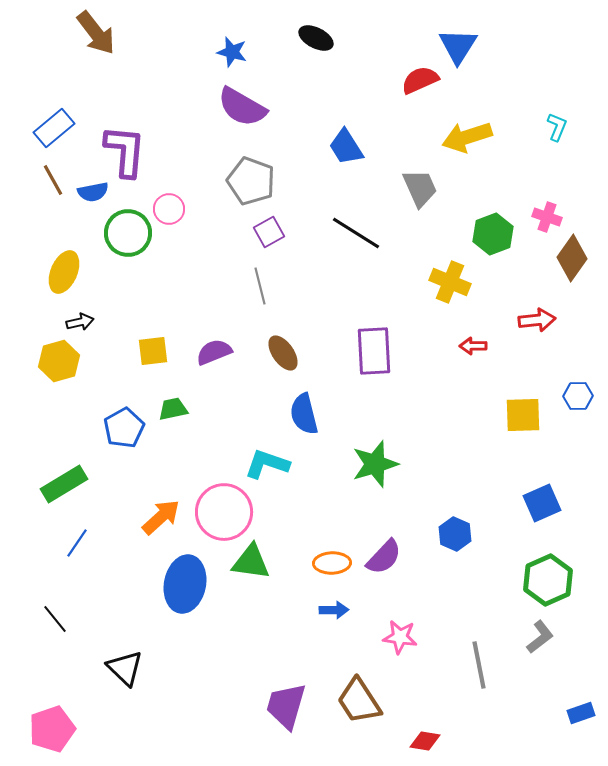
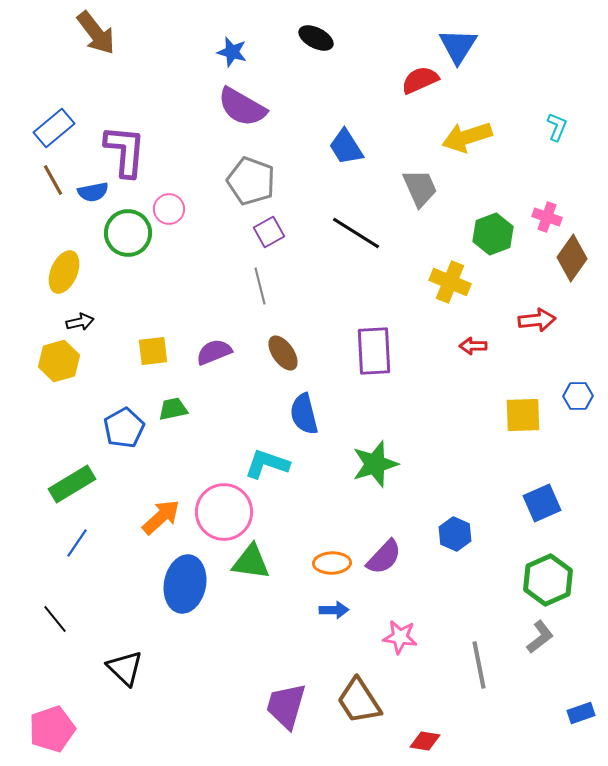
green rectangle at (64, 484): moved 8 px right
